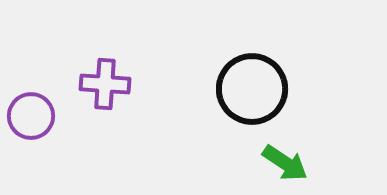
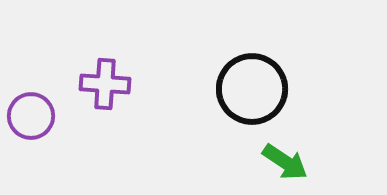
green arrow: moved 1 px up
